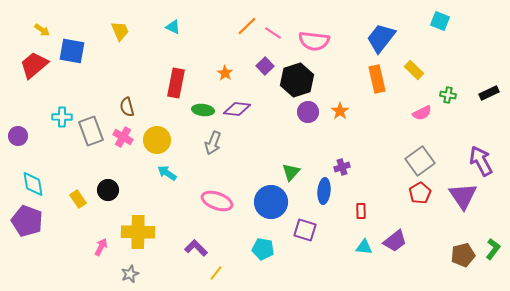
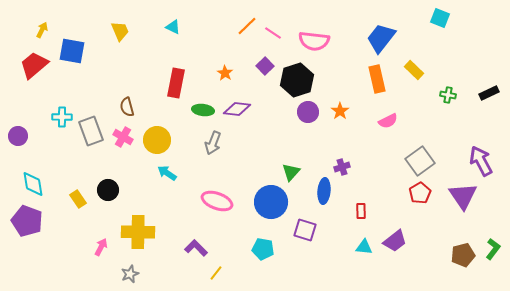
cyan square at (440, 21): moved 3 px up
yellow arrow at (42, 30): rotated 98 degrees counterclockwise
pink semicircle at (422, 113): moved 34 px left, 8 px down
